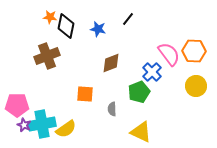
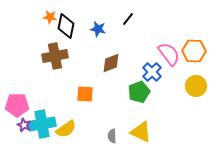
brown cross: moved 8 px right; rotated 10 degrees clockwise
gray semicircle: moved 27 px down
